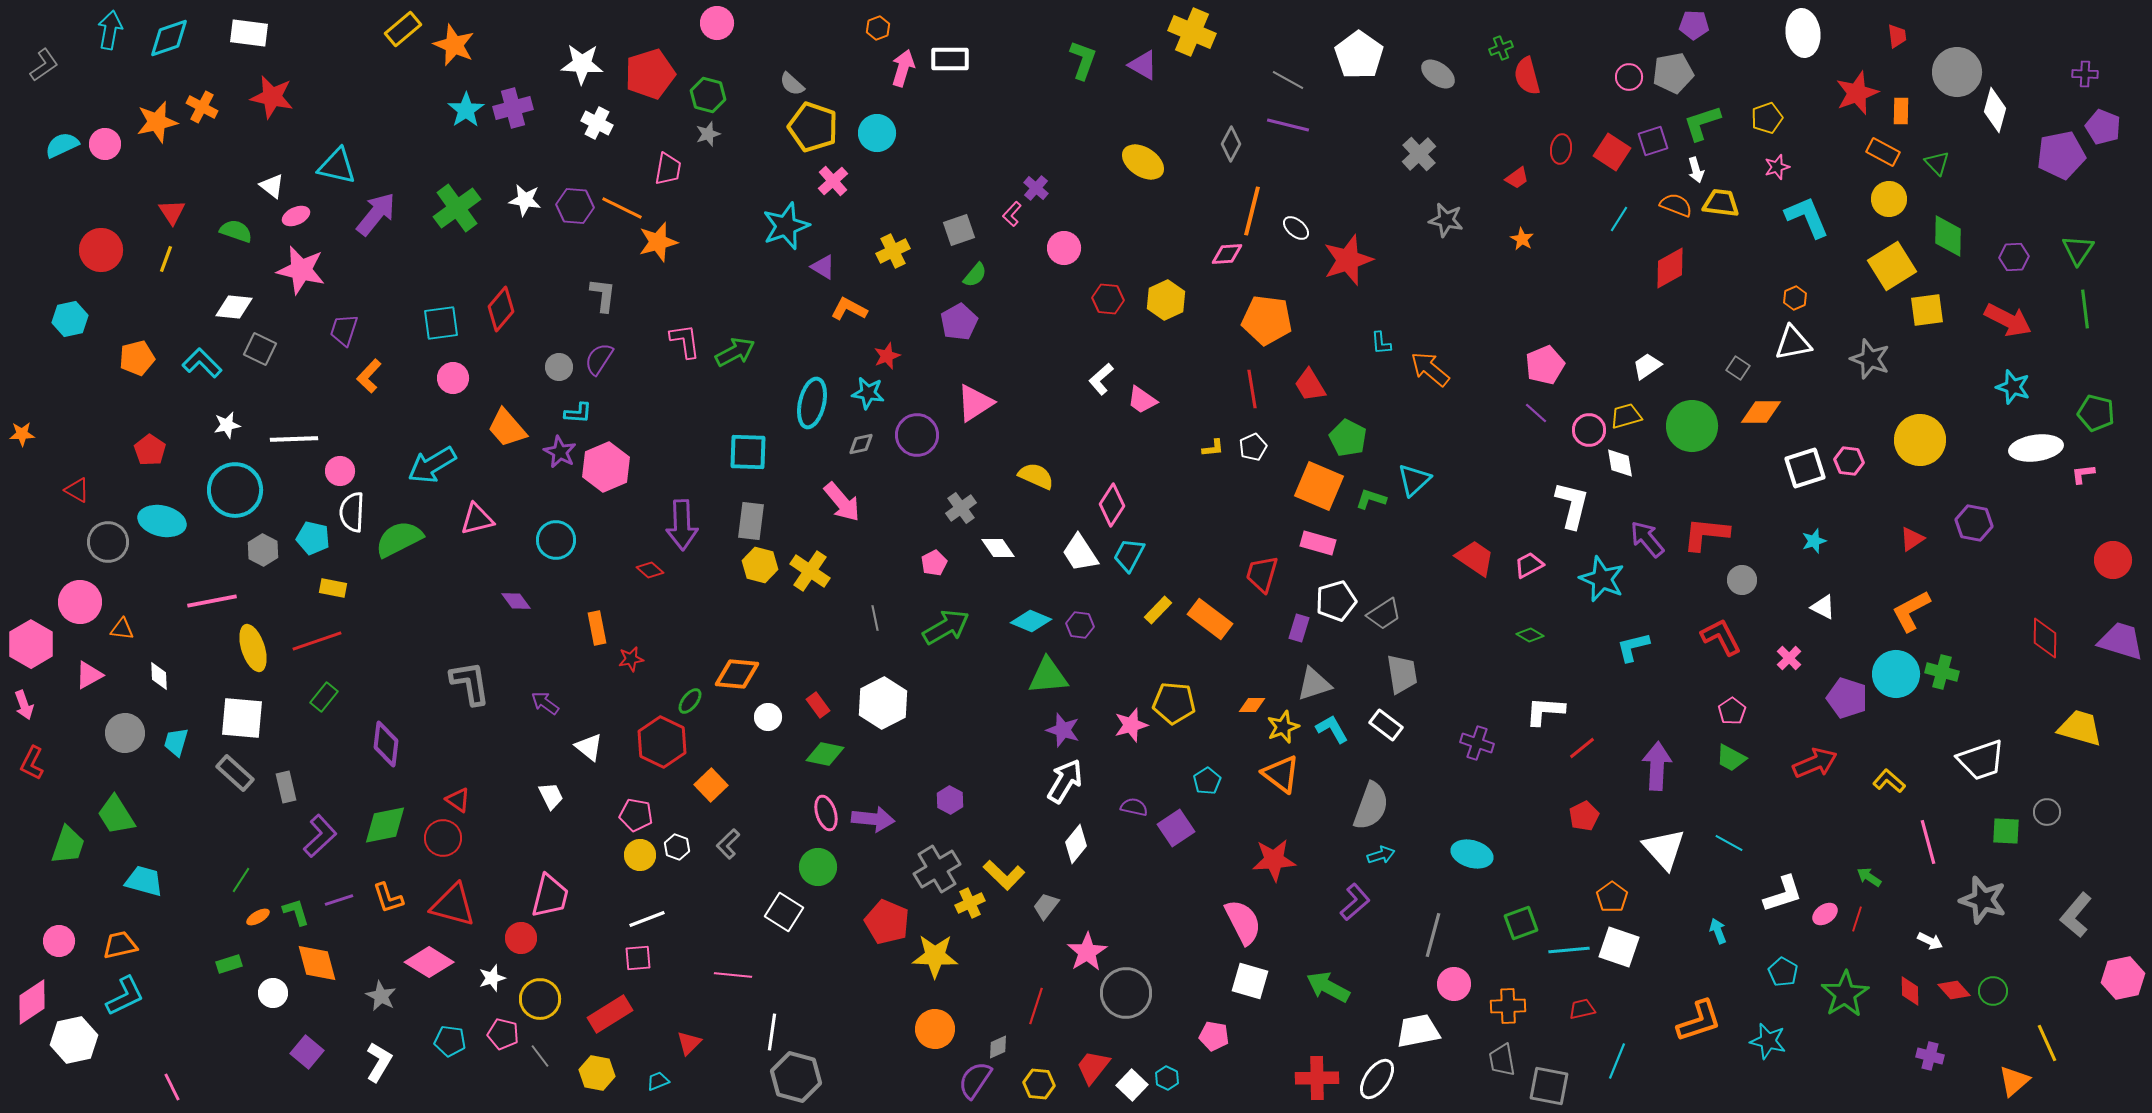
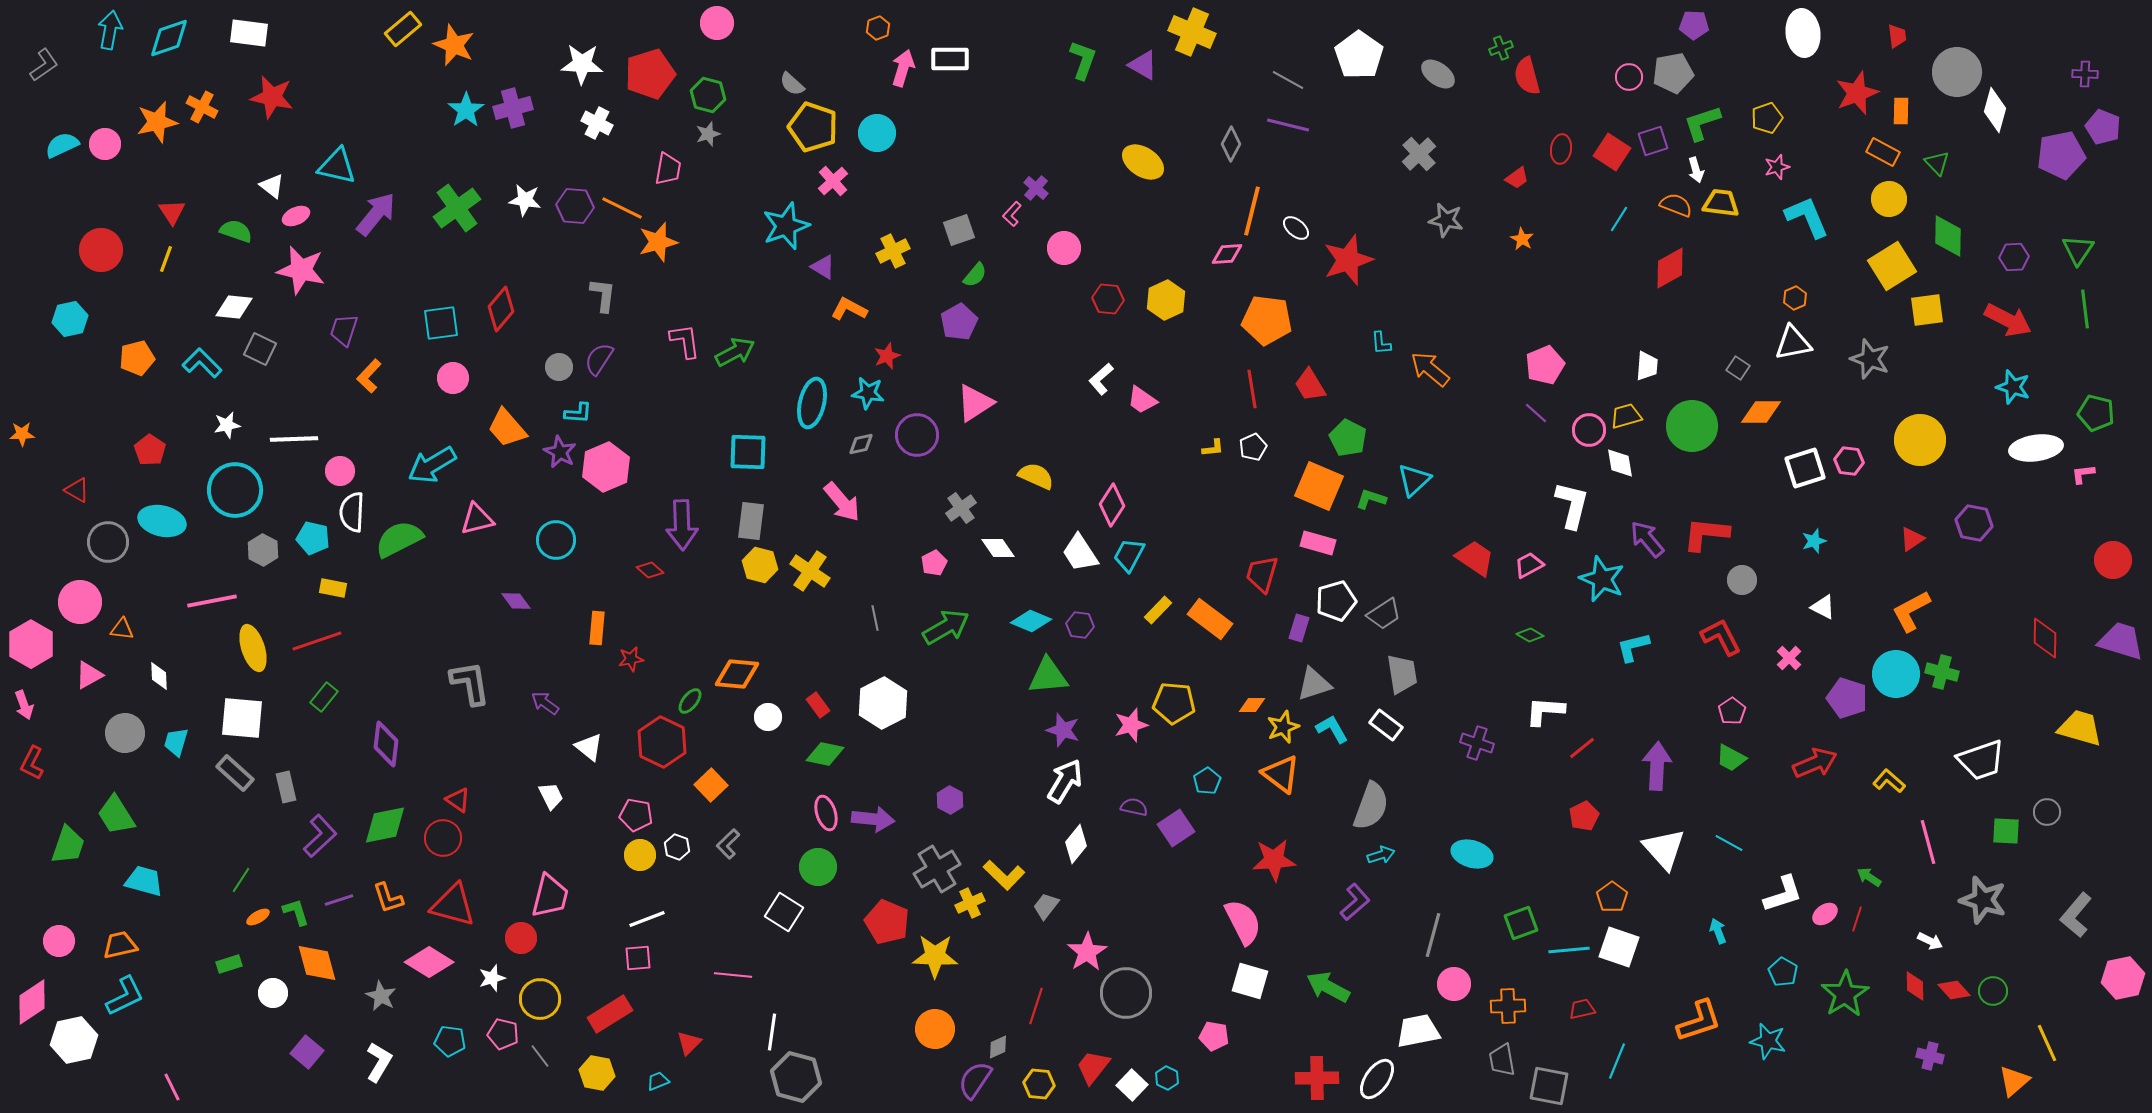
white trapezoid at (1647, 366): rotated 128 degrees clockwise
orange rectangle at (597, 628): rotated 16 degrees clockwise
red diamond at (1910, 991): moved 5 px right, 5 px up
